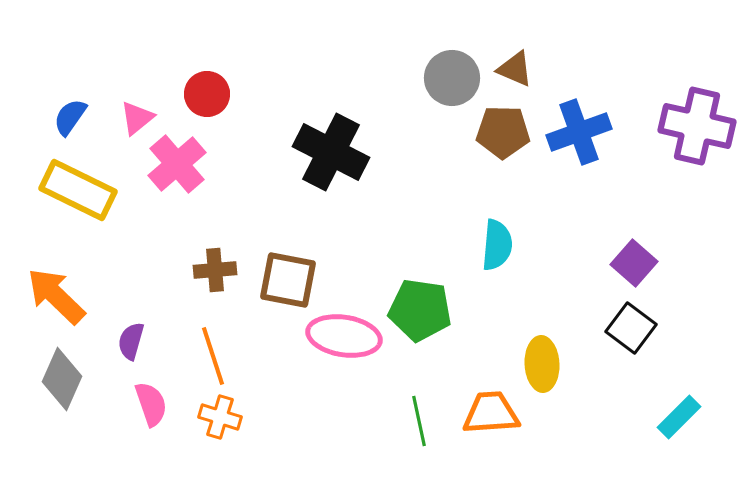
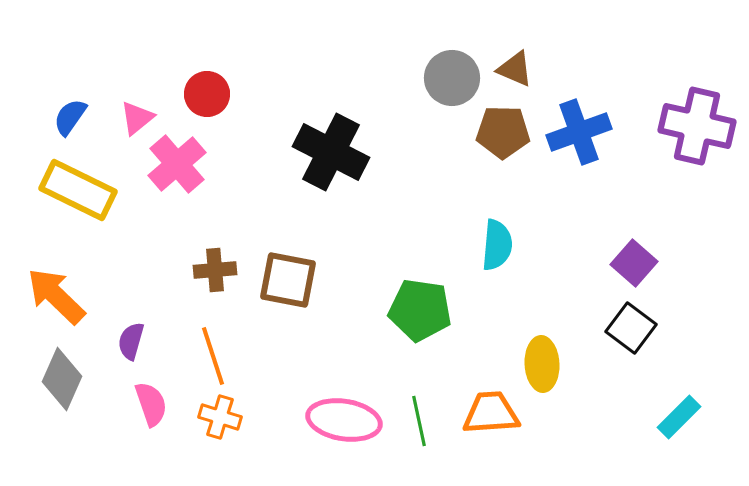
pink ellipse: moved 84 px down
